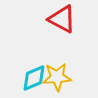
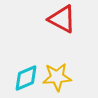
cyan diamond: moved 8 px left
